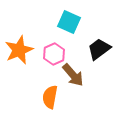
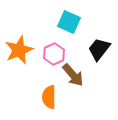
black trapezoid: rotated 15 degrees counterclockwise
orange semicircle: moved 1 px left; rotated 10 degrees counterclockwise
